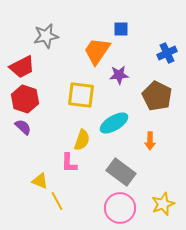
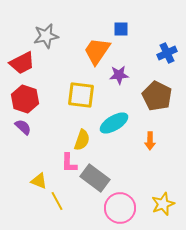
red trapezoid: moved 4 px up
gray rectangle: moved 26 px left, 6 px down
yellow triangle: moved 1 px left
